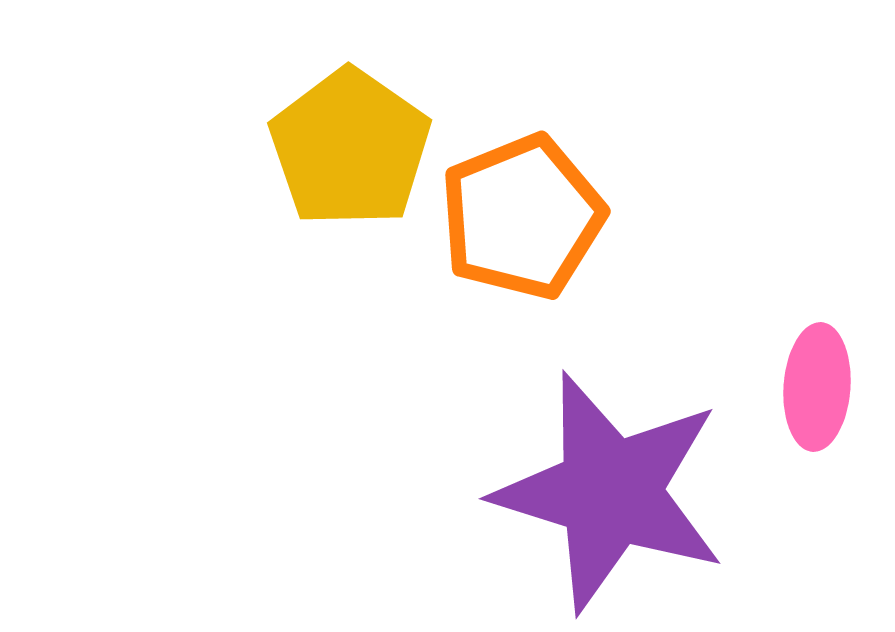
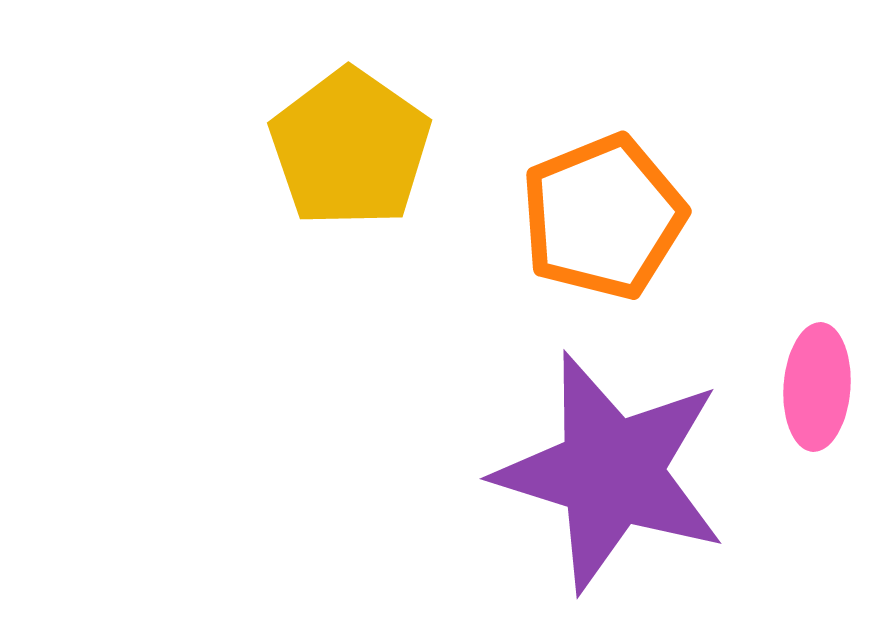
orange pentagon: moved 81 px right
purple star: moved 1 px right, 20 px up
